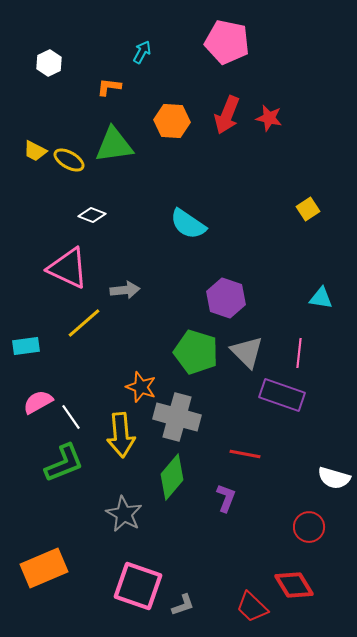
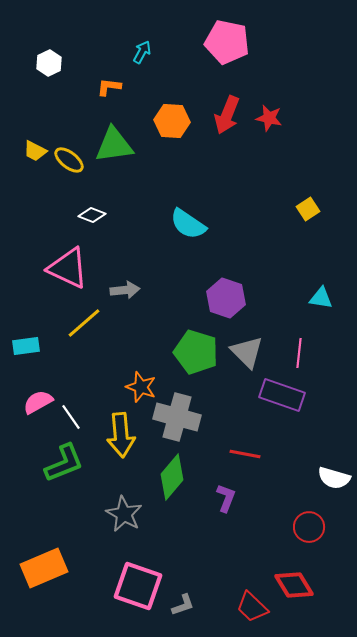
yellow ellipse: rotated 8 degrees clockwise
